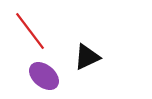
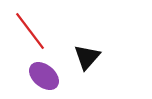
black triangle: rotated 24 degrees counterclockwise
